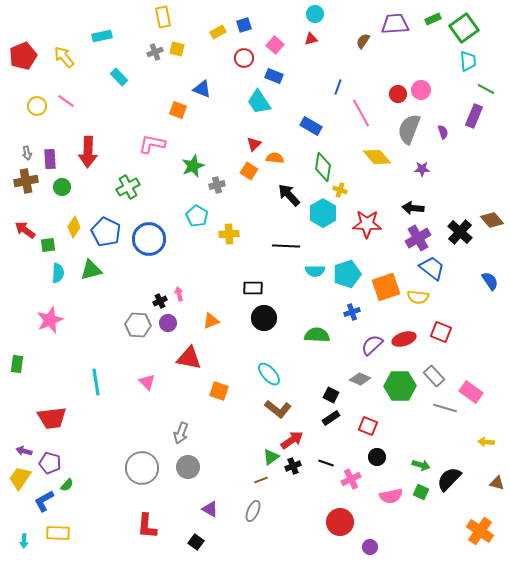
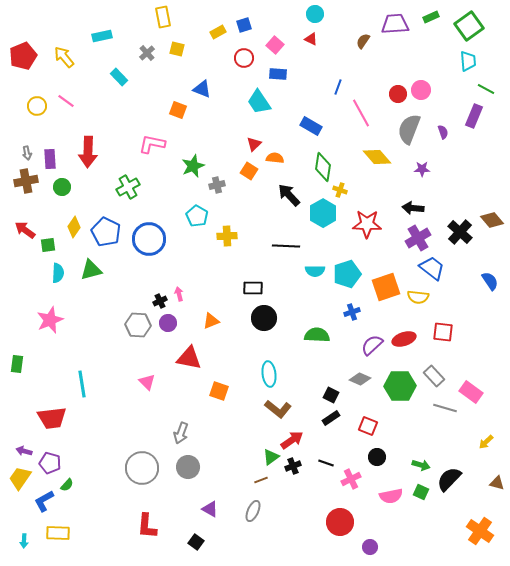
green rectangle at (433, 19): moved 2 px left, 2 px up
green square at (464, 28): moved 5 px right, 2 px up
red triangle at (311, 39): rotated 40 degrees clockwise
gray cross at (155, 52): moved 8 px left, 1 px down; rotated 21 degrees counterclockwise
blue rectangle at (274, 76): moved 4 px right, 2 px up; rotated 18 degrees counterclockwise
yellow cross at (229, 234): moved 2 px left, 2 px down
red square at (441, 332): moved 2 px right; rotated 15 degrees counterclockwise
cyan ellipse at (269, 374): rotated 35 degrees clockwise
cyan line at (96, 382): moved 14 px left, 2 px down
yellow arrow at (486, 442): rotated 49 degrees counterclockwise
